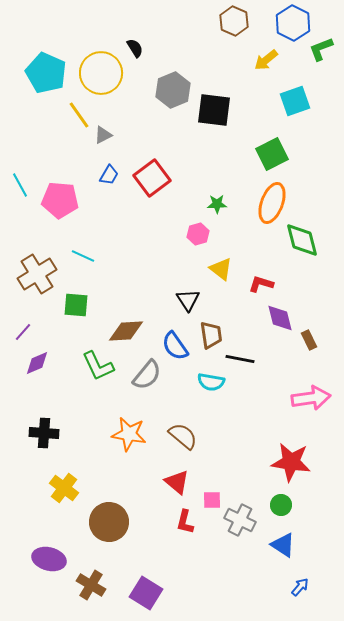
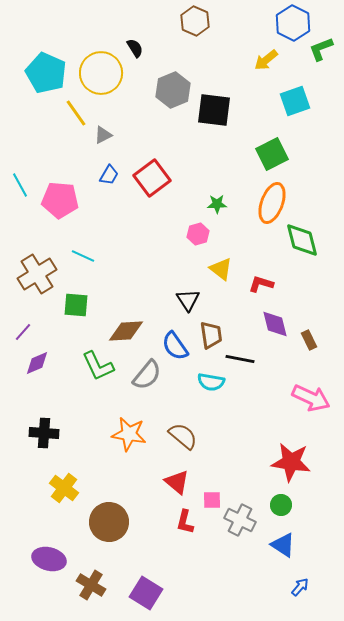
brown hexagon at (234, 21): moved 39 px left
yellow line at (79, 115): moved 3 px left, 2 px up
purple diamond at (280, 318): moved 5 px left, 6 px down
pink arrow at (311, 398): rotated 33 degrees clockwise
